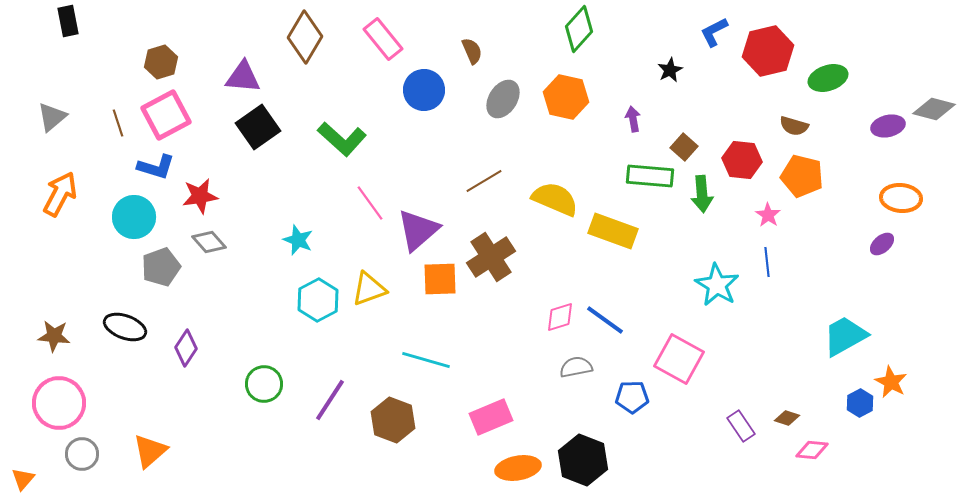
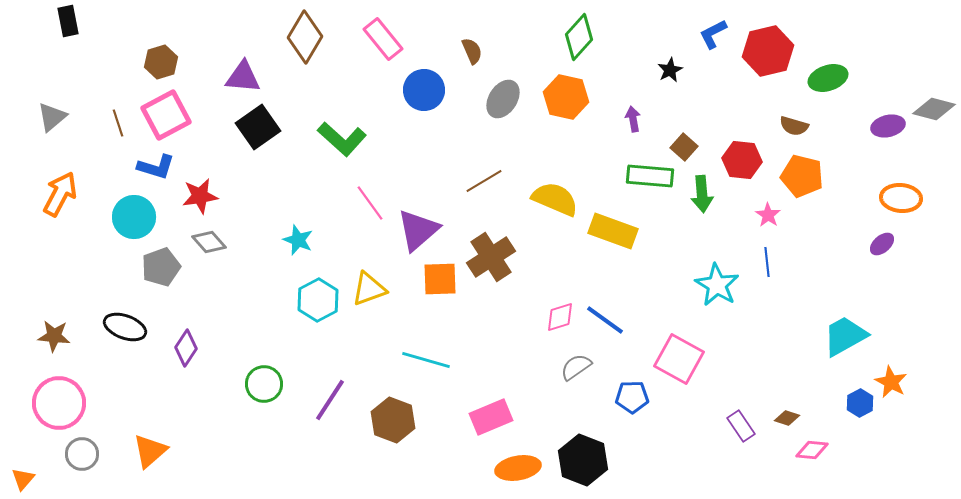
green diamond at (579, 29): moved 8 px down
blue L-shape at (714, 32): moved 1 px left, 2 px down
gray semicircle at (576, 367): rotated 24 degrees counterclockwise
